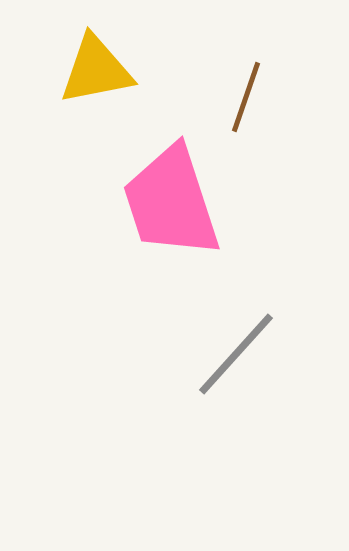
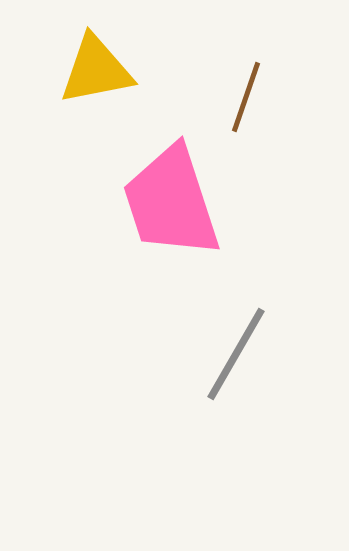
gray line: rotated 12 degrees counterclockwise
